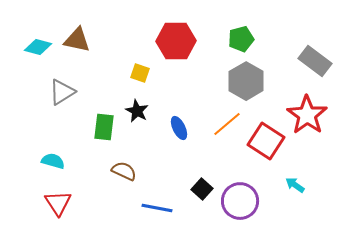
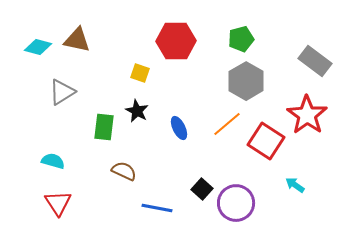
purple circle: moved 4 px left, 2 px down
